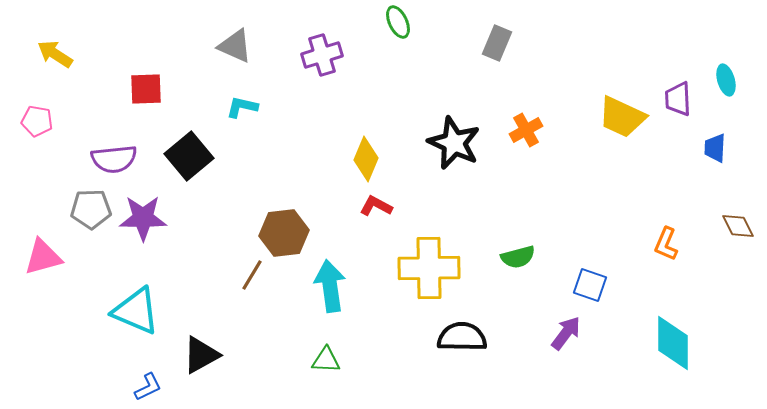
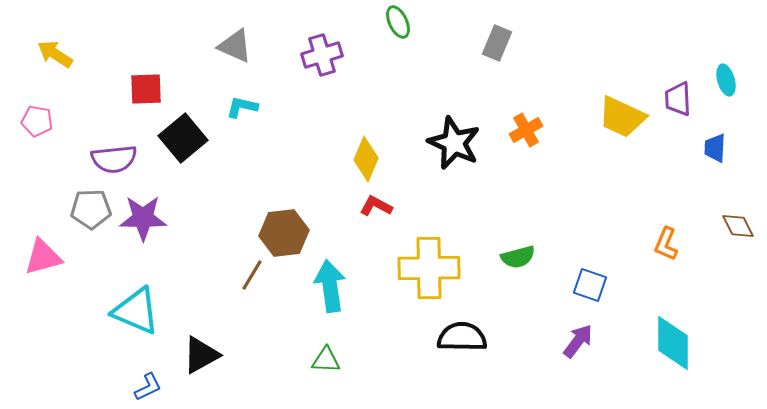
black square: moved 6 px left, 18 px up
purple arrow: moved 12 px right, 8 px down
